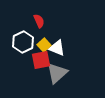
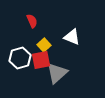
red semicircle: moved 7 px left
white hexagon: moved 3 px left, 16 px down; rotated 10 degrees clockwise
white triangle: moved 15 px right, 11 px up
